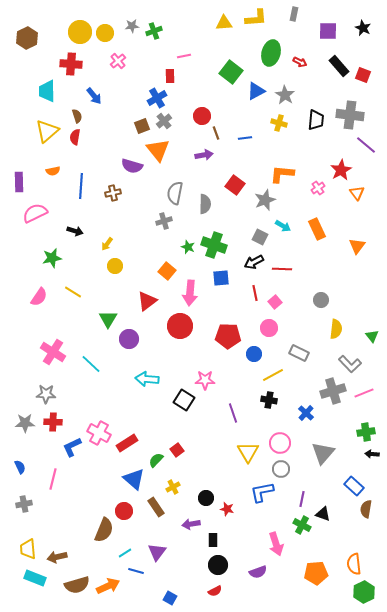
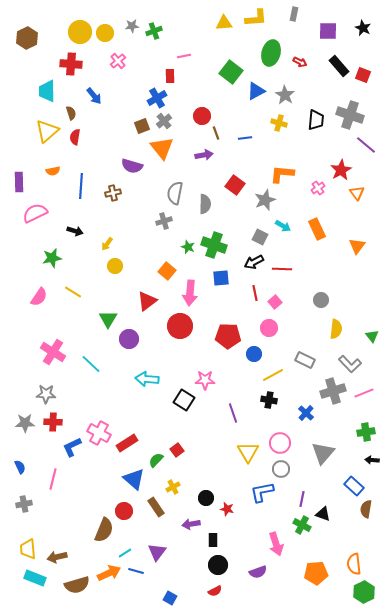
gray cross at (350, 115): rotated 12 degrees clockwise
brown semicircle at (77, 116): moved 6 px left, 3 px up
orange triangle at (158, 150): moved 4 px right, 2 px up
gray rectangle at (299, 353): moved 6 px right, 7 px down
black arrow at (372, 454): moved 6 px down
orange arrow at (108, 586): moved 1 px right, 13 px up
